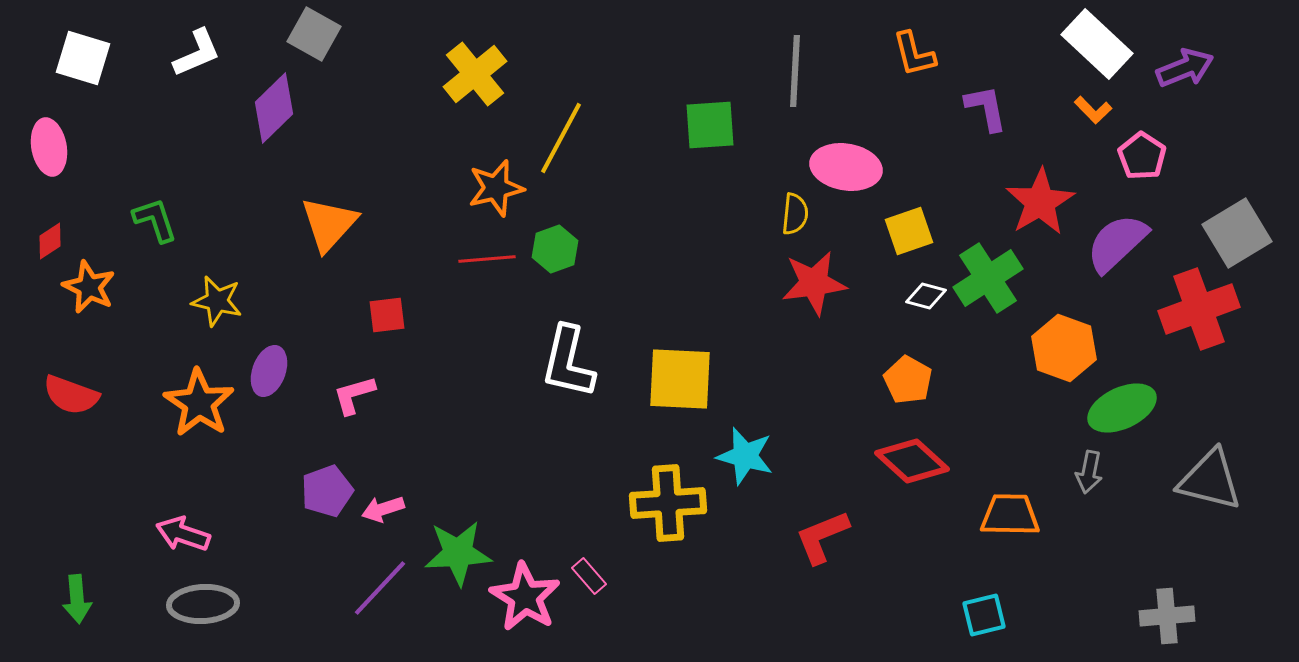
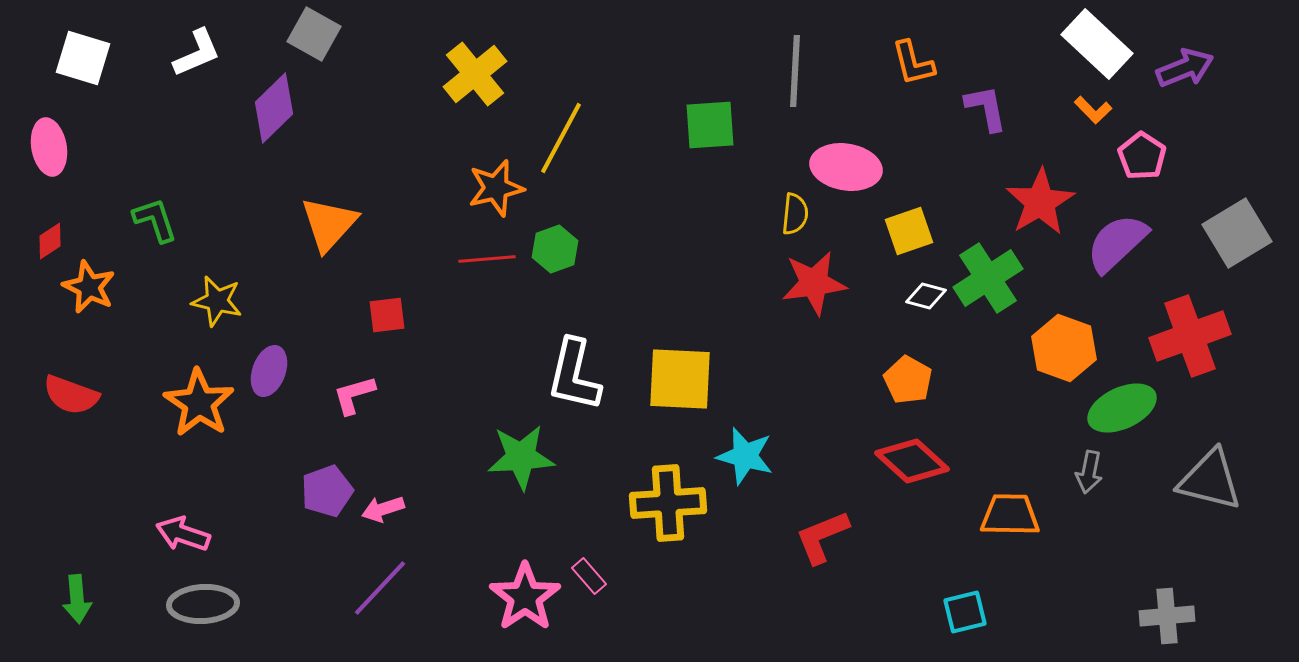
orange L-shape at (914, 54): moved 1 px left, 9 px down
red cross at (1199, 309): moved 9 px left, 27 px down
white L-shape at (568, 362): moved 6 px right, 13 px down
green star at (458, 553): moved 63 px right, 96 px up
pink star at (525, 597): rotated 6 degrees clockwise
cyan square at (984, 615): moved 19 px left, 3 px up
